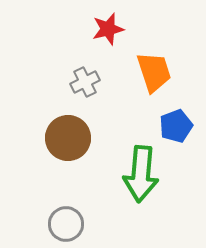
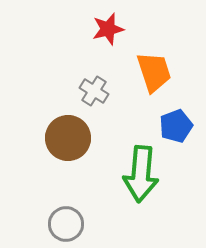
gray cross: moved 9 px right, 9 px down; rotated 32 degrees counterclockwise
